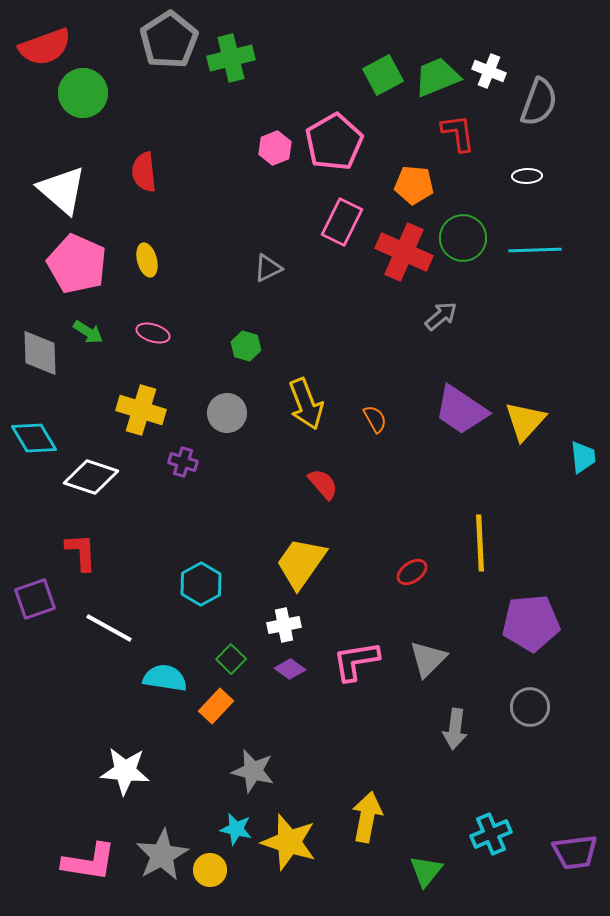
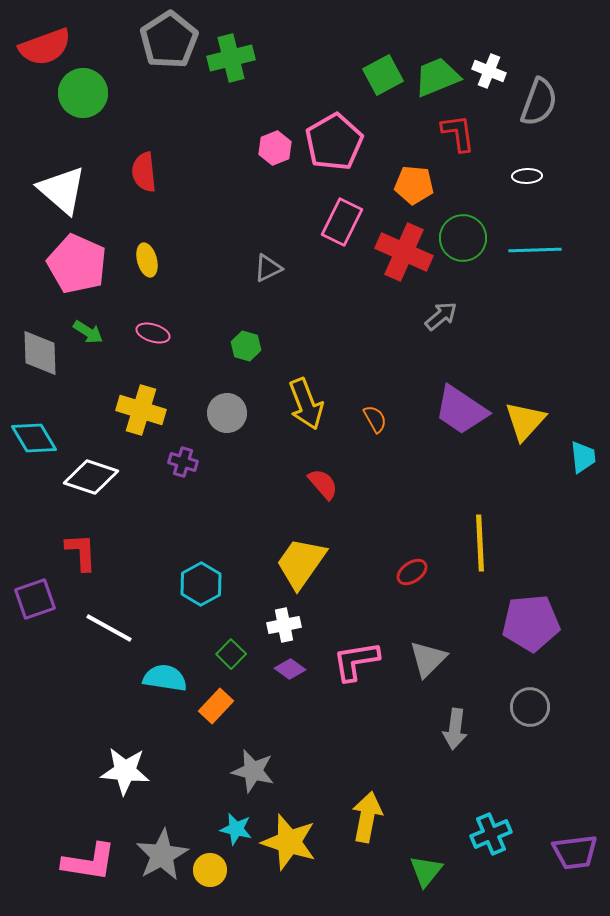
green square at (231, 659): moved 5 px up
